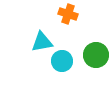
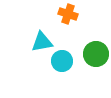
green circle: moved 1 px up
